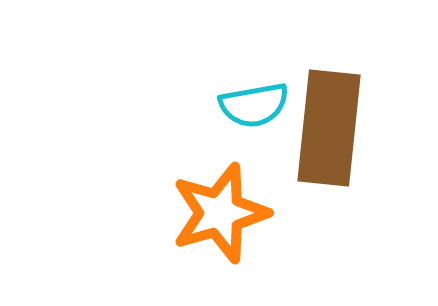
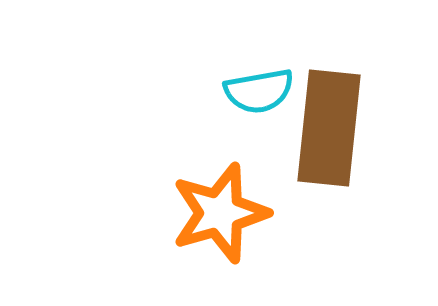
cyan semicircle: moved 5 px right, 14 px up
